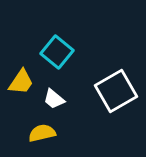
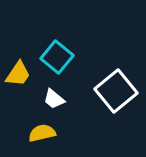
cyan square: moved 5 px down
yellow trapezoid: moved 3 px left, 8 px up
white square: rotated 9 degrees counterclockwise
